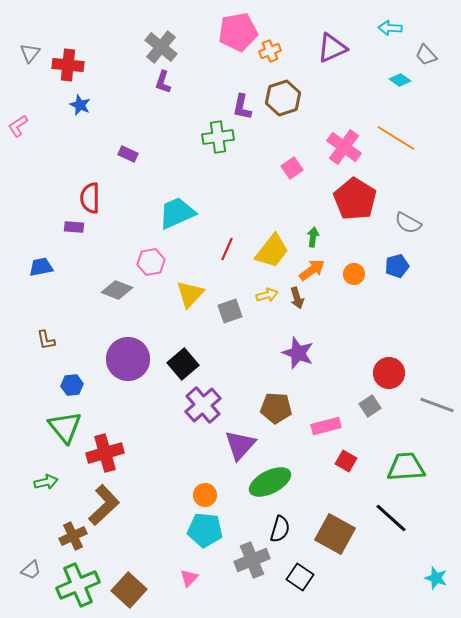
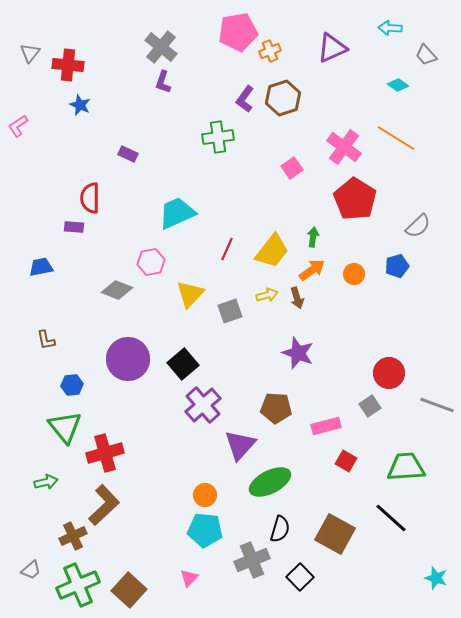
cyan diamond at (400, 80): moved 2 px left, 5 px down
purple L-shape at (242, 107): moved 3 px right, 8 px up; rotated 24 degrees clockwise
gray semicircle at (408, 223): moved 10 px right, 3 px down; rotated 72 degrees counterclockwise
black square at (300, 577): rotated 12 degrees clockwise
